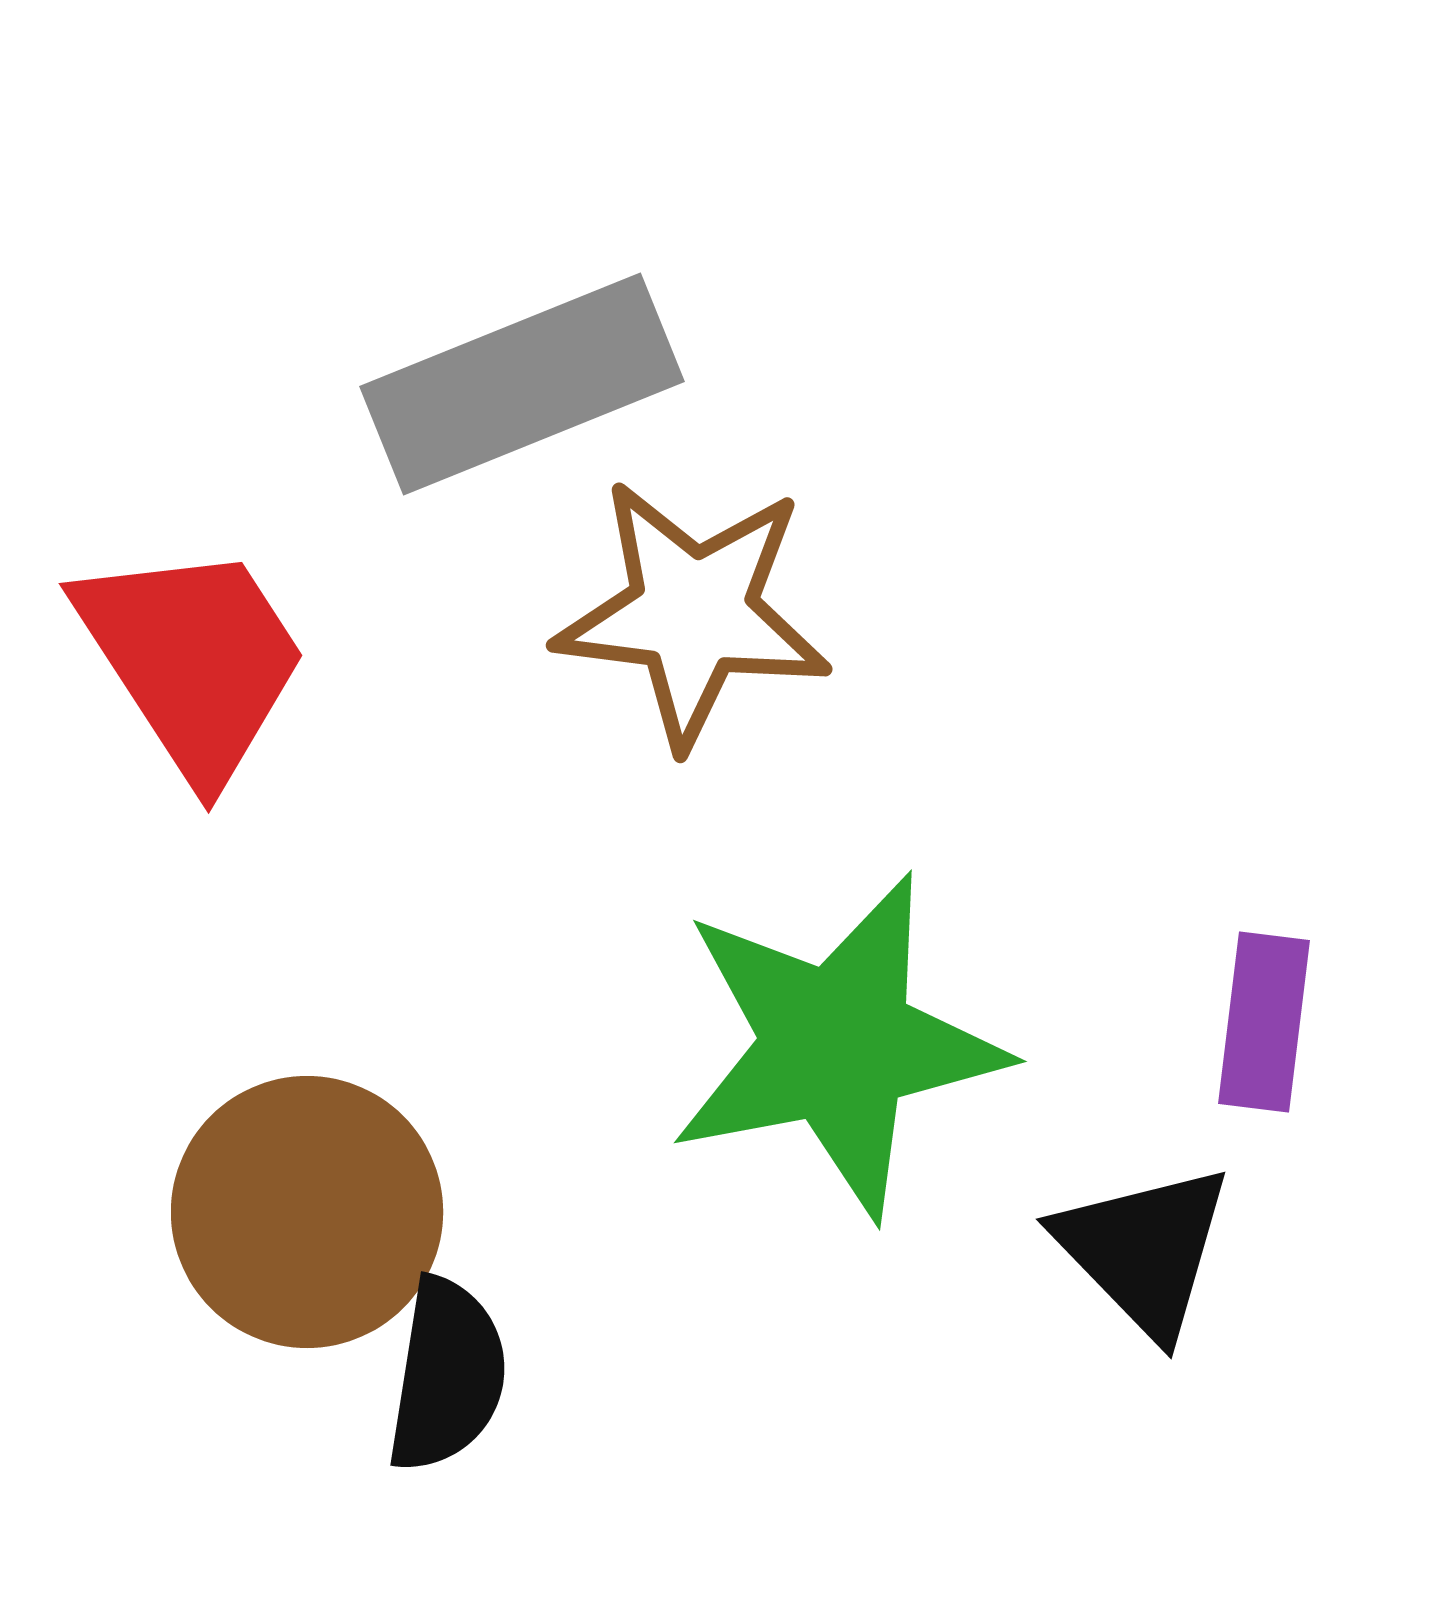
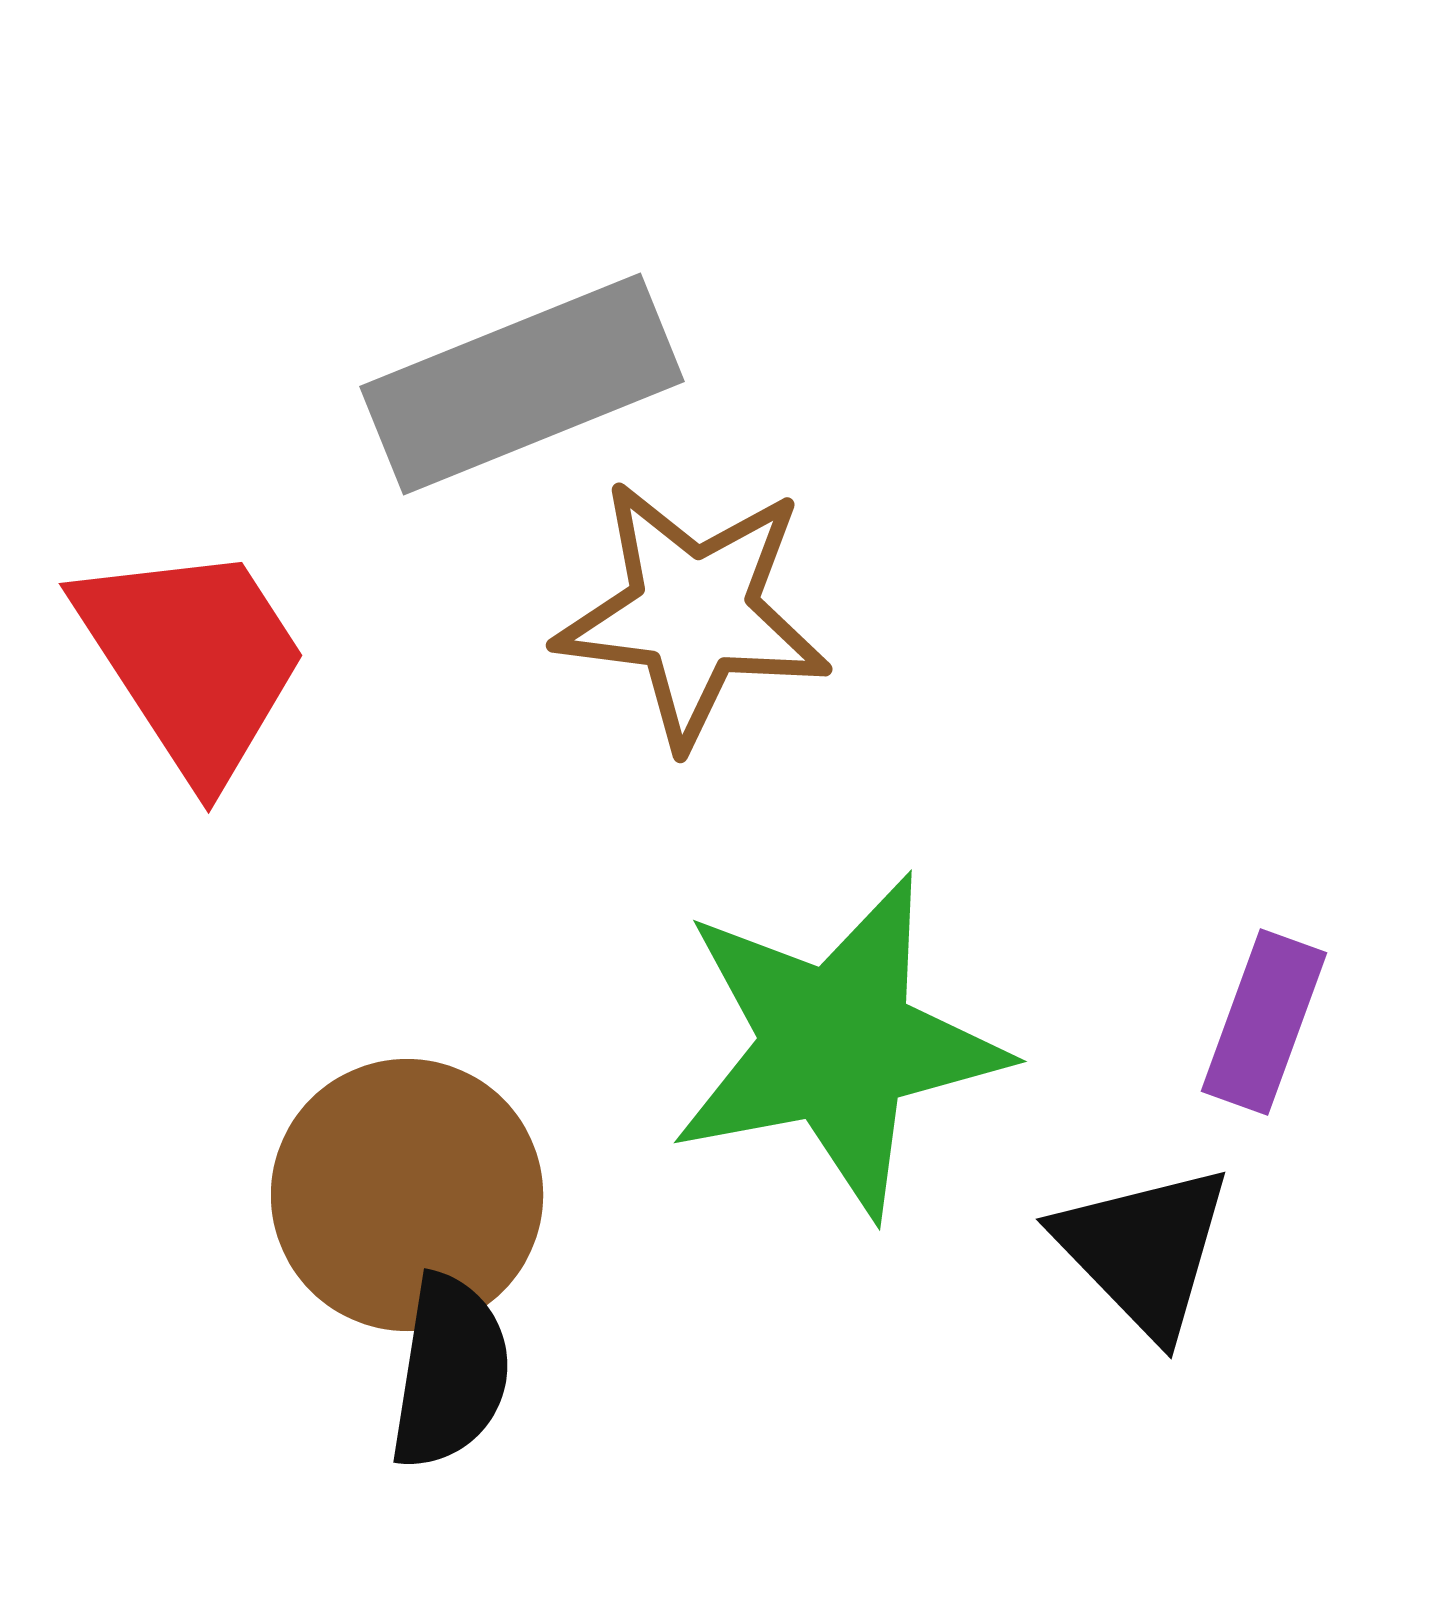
purple rectangle: rotated 13 degrees clockwise
brown circle: moved 100 px right, 17 px up
black semicircle: moved 3 px right, 3 px up
